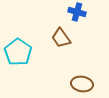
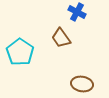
blue cross: rotated 12 degrees clockwise
cyan pentagon: moved 2 px right
